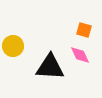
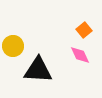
orange square: rotated 35 degrees clockwise
black triangle: moved 12 px left, 3 px down
